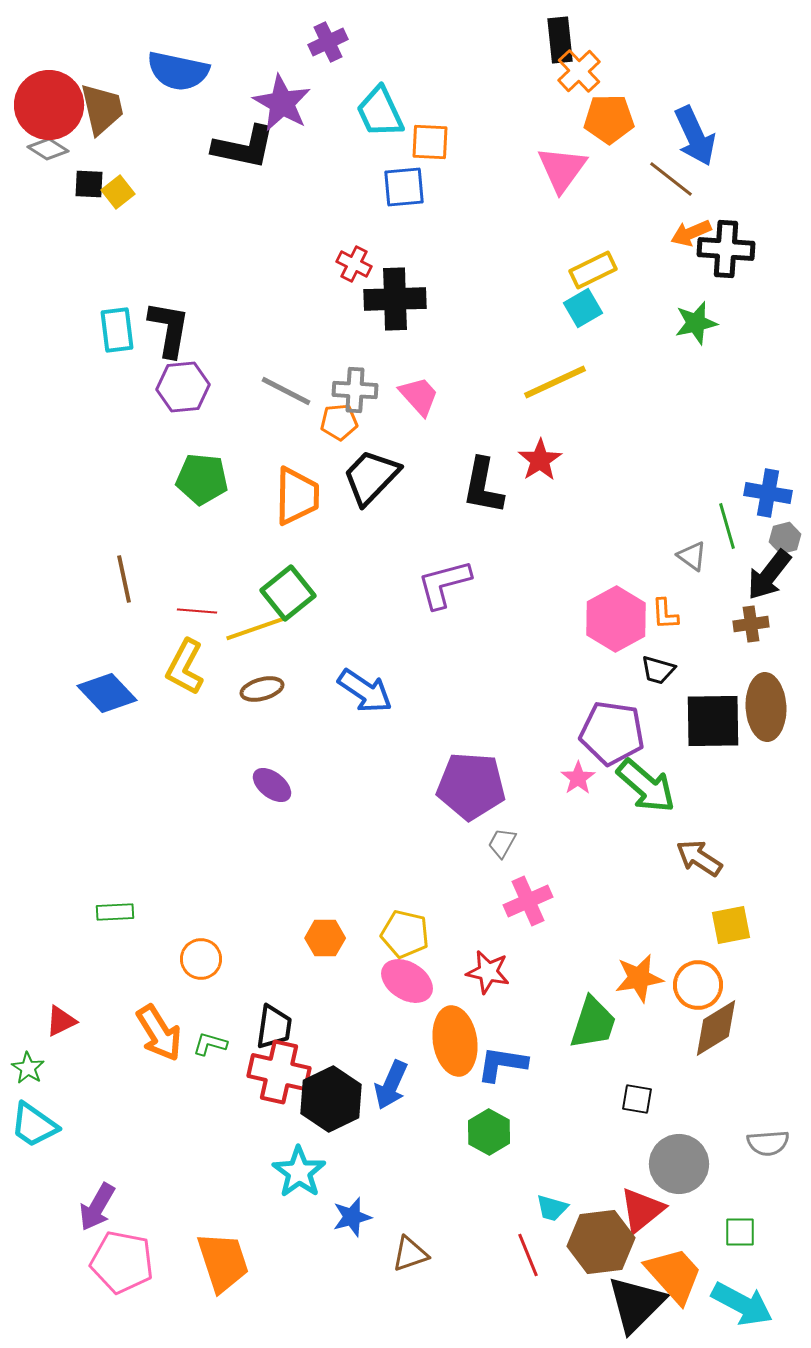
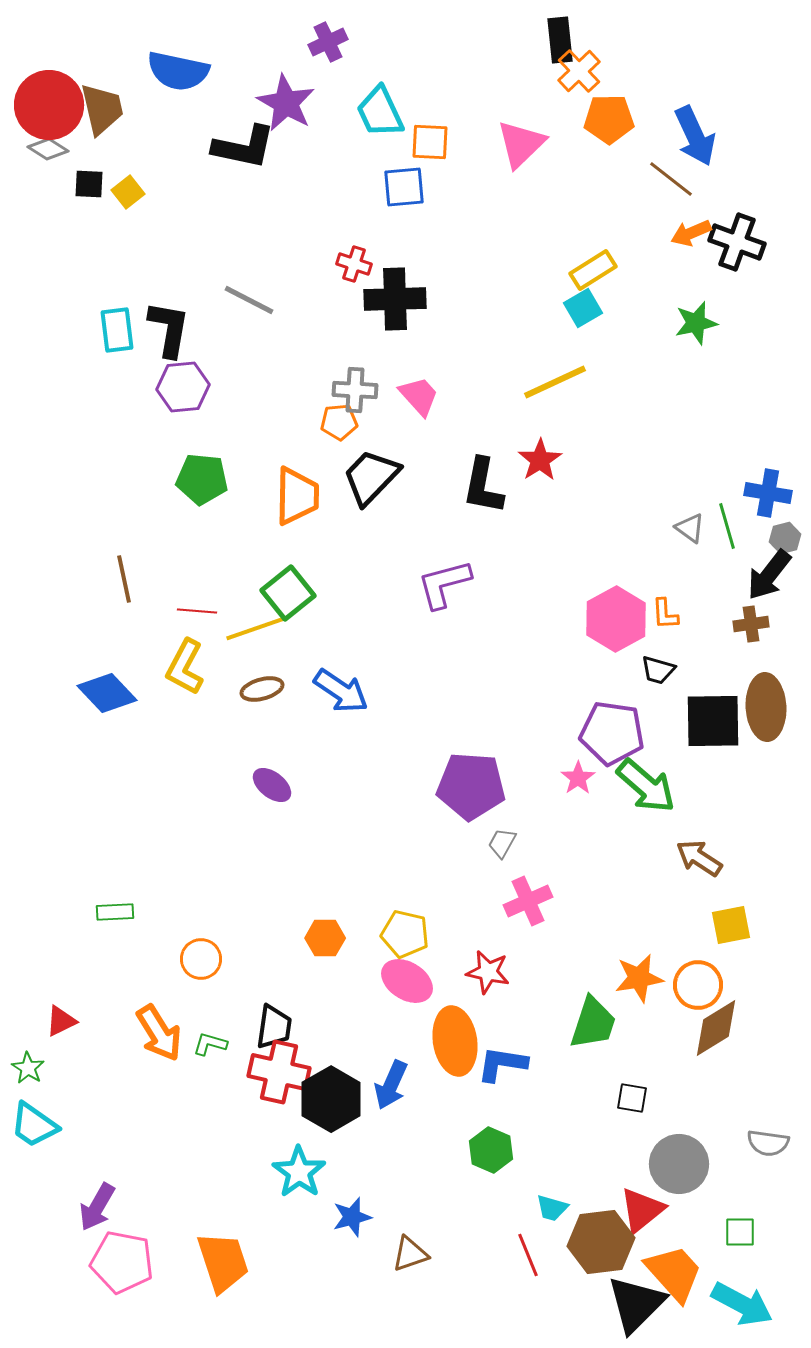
purple star at (282, 103): moved 4 px right
pink triangle at (562, 169): moved 41 px left, 25 px up; rotated 10 degrees clockwise
yellow square at (118, 192): moved 10 px right
black cross at (726, 249): moved 11 px right, 7 px up; rotated 16 degrees clockwise
red cross at (354, 264): rotated 8 degrees counterclockwise
yellow rectangle at (593, 270): rotated 6 degrees counterclockwise
gray line at (286, 391): moved 37 px left, 91 px up
gray triangle at (692, 556): moved 2 px left, 28 px up
blue arrow at (365, 691): moved 24 px left
black hexagon at (331, 1099): rotated 4 degrees counterclockwise
black square at (637, 1099): moved 5 px left, 1 px up
green hexagon at (489, 1132): moved 2 px right, 18 px down; rotated 6 degrees counterclockwise
gray semicircle at (768, 1143): rotated 12 degrees clockwise
orange trapezoid at (674, 1275): moved 2 px up
